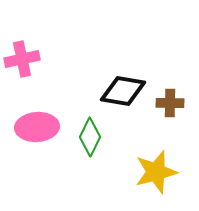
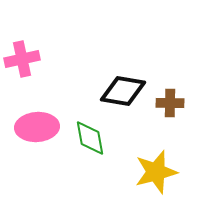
green diamond: moved 1 px down; rotated 36 degrees counterclockwise
